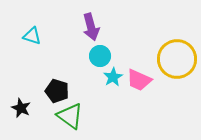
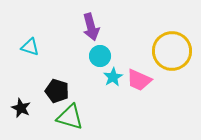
cyan triangle: moved 2 px left, 11 px down
yellow circle: moved 5 px left, 8 px up
green triangle: moved 1 px down; rotated 20 degrees counterclockwise
